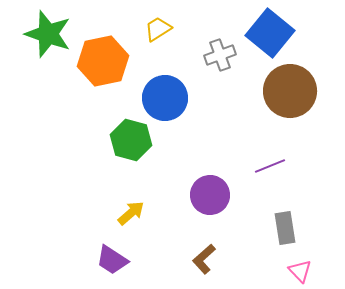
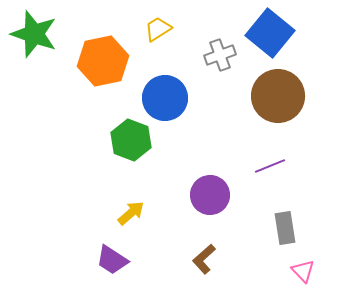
green star: moved 14 px left
brown circle: moved 12 px left, 5 px down
green hexagon: rotated 6 degrees clockwise
pink triangle: moved 3 px right
